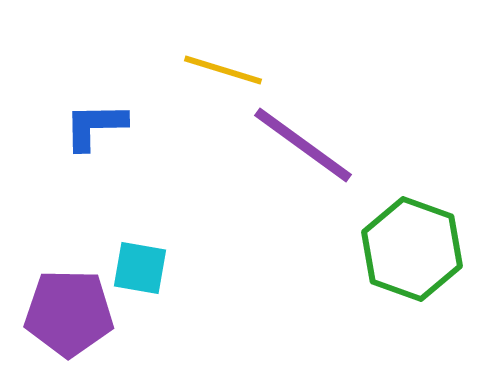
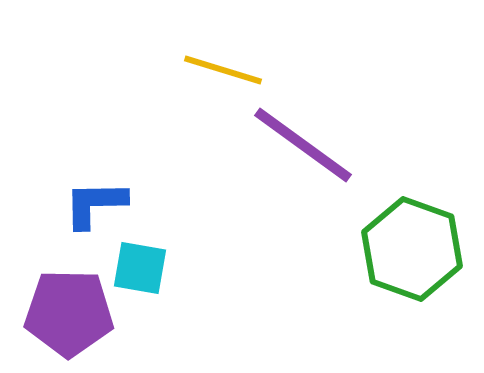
blue L-shape: moved 78 px down
